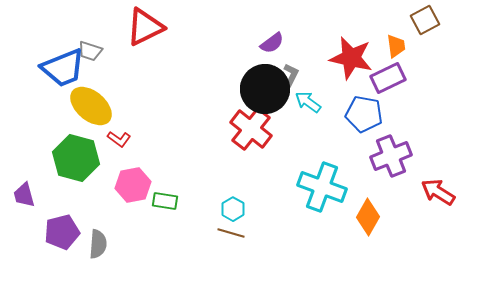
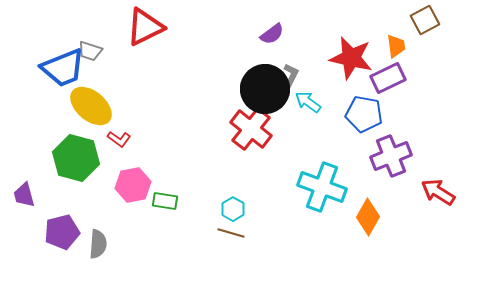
purple semicircle: moved 9 px up
